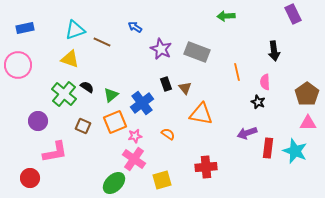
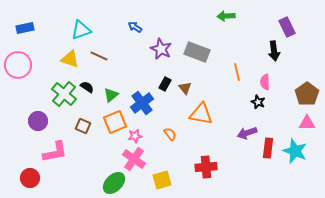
purple rectangle: moved 6 px left, 13 px down
cyan triangle: moved 6 px right
brown line: moved 3 px left, 14 px down
black rectangle: moved 1 px left; rotated 48 degrees clockwise
pink triangle: moved 1 px left
orange semicircle: moved 2 px right; rotated 16 degrees clockwise
